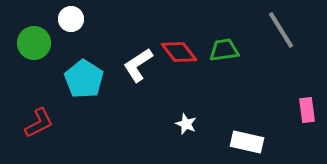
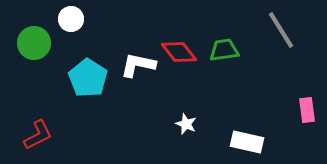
white L-shape: rotated 45 degrees clockwise
cyan pentagon: moved 4 px right, 1 px up
red L-shape: moved 1 px left, 12 px down
